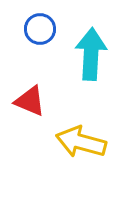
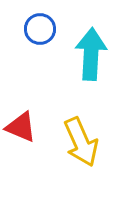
red triangle: moved 9 px left, 26 px down
yellow arrow: rotated 129 degrees counterclockwise
